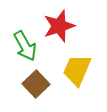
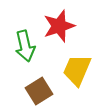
green arrow: rotated 16 degrees clockwise
brown square: moved 3 px right, 7 px down; rotated 12 degrees clockwise
